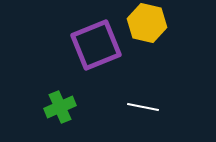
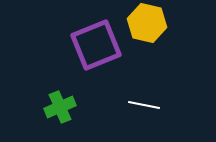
white line: moved 1 px right, 2 px up
